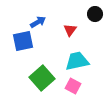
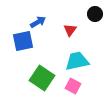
green square: rotated 15 degrees counterclockwise
